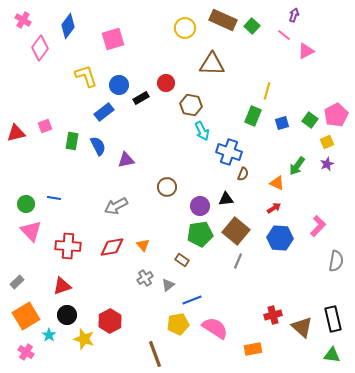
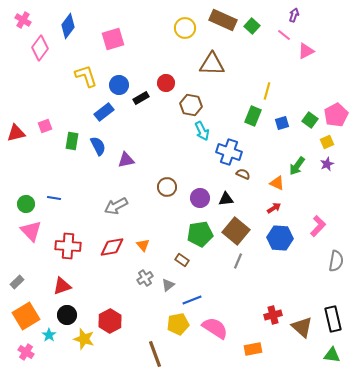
brown semicircle at (243, 174): rotated 88 degrees counterclockwise
purple circle at (200, 206): moved 8 px up
